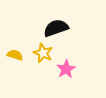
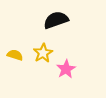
black semicircle: moved 8 px up
yellow star: rotated 18 degrees clockwise
